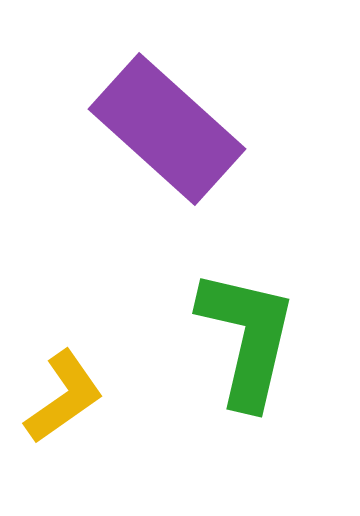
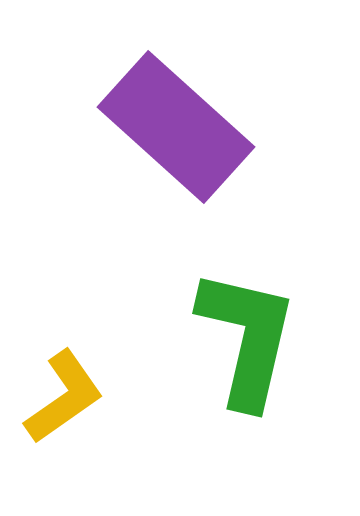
purple rectangle: moved 9 px right, 2 px up
